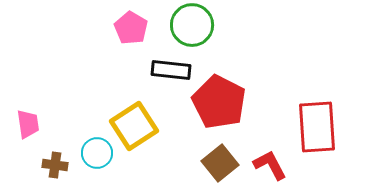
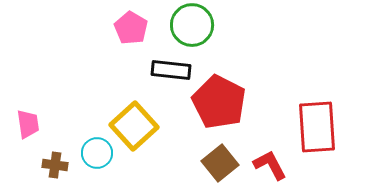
yellow square: rotated 9 degrees counterclockwise
